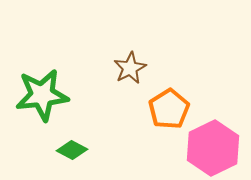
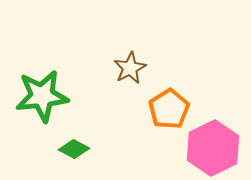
green star: moved 1 px down
green diamond: moved 2 px right, 1 px up
